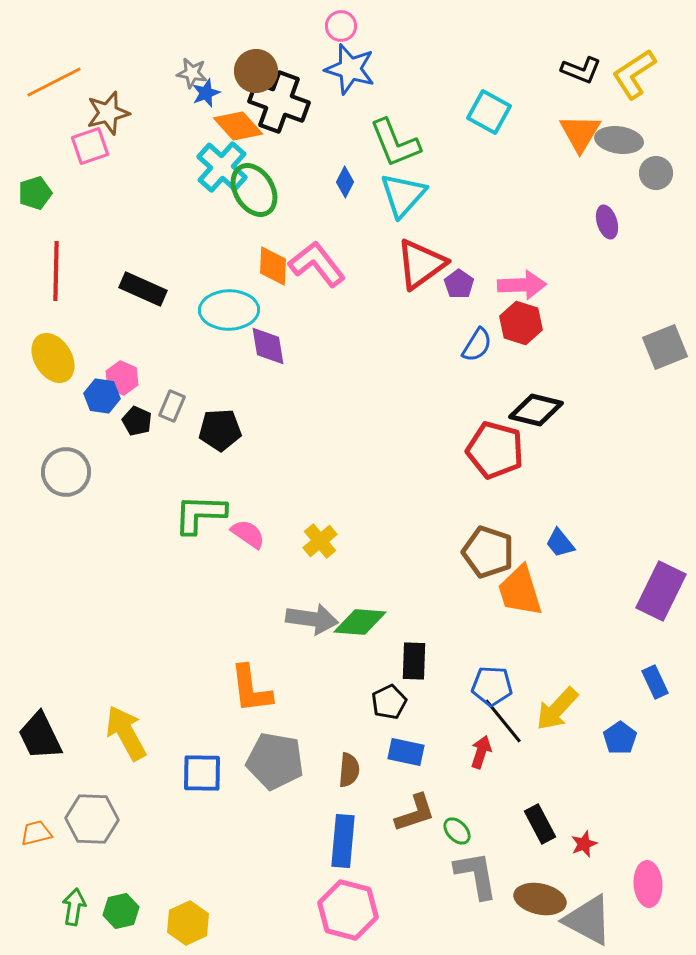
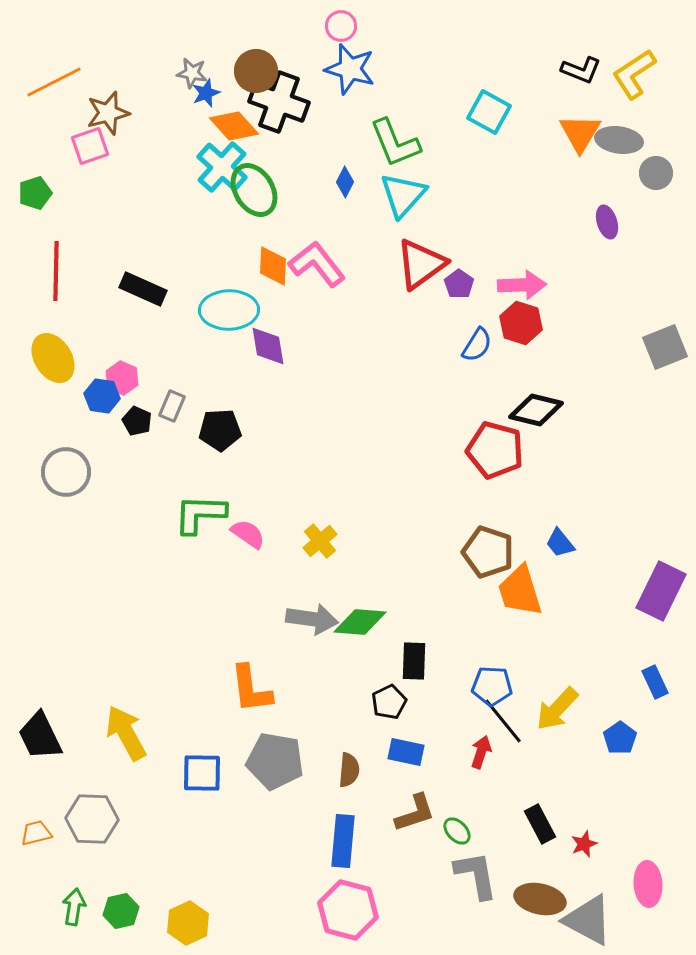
orange diamond at (238, 126): moved 4 px left
